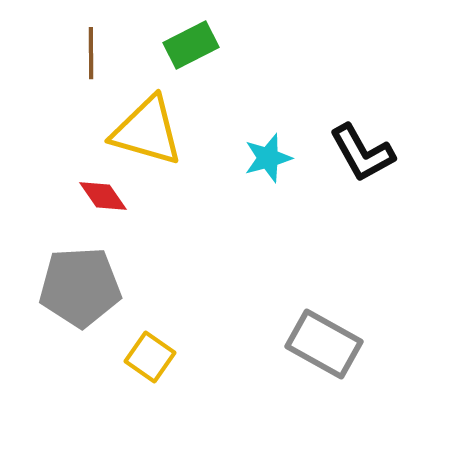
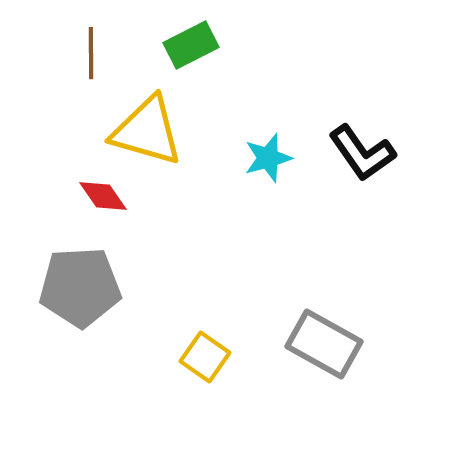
black L-shape: rotated 6 degrees counterclockwise
yellow square: moved 55 px right
